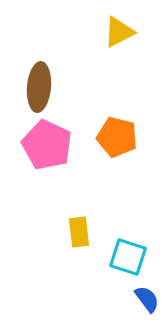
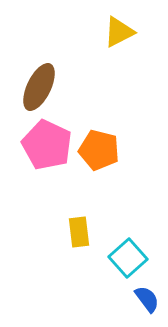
brown ellipse: rotated 21 degrees clockwise
orange pentagon: moved 18 px left, 13 px down
cyan square: moved 1 px down; rotated 30 degrees clockwise
